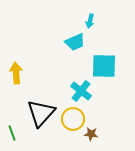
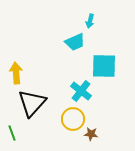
black triangle: moved 9 px left, 10 px up
